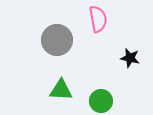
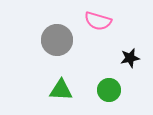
pink semicircle: moved 2 px down; rotated 116 degrees clockwise
black star: rotated 24 degrees counterclockwise
green circle: moved 8 px right, 11 px up
